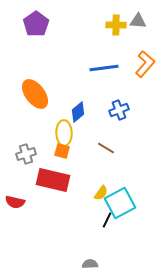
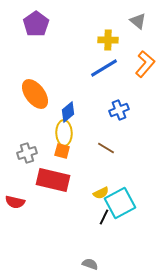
gray triangle: rotated 36 degrees clockwise
yellow cross: moved 8 px left, 15 px down
blue line: rotated 24 degrees counterclockwise
blue diamond: moved 10 px left
gray cross: moved 1 px right, 1 px up
yellow semicircle: rotated 28 degrees clockwise
black line: moved 3 px left, 3 px up
gray semicircle: rotated 21 degrees clockwise
